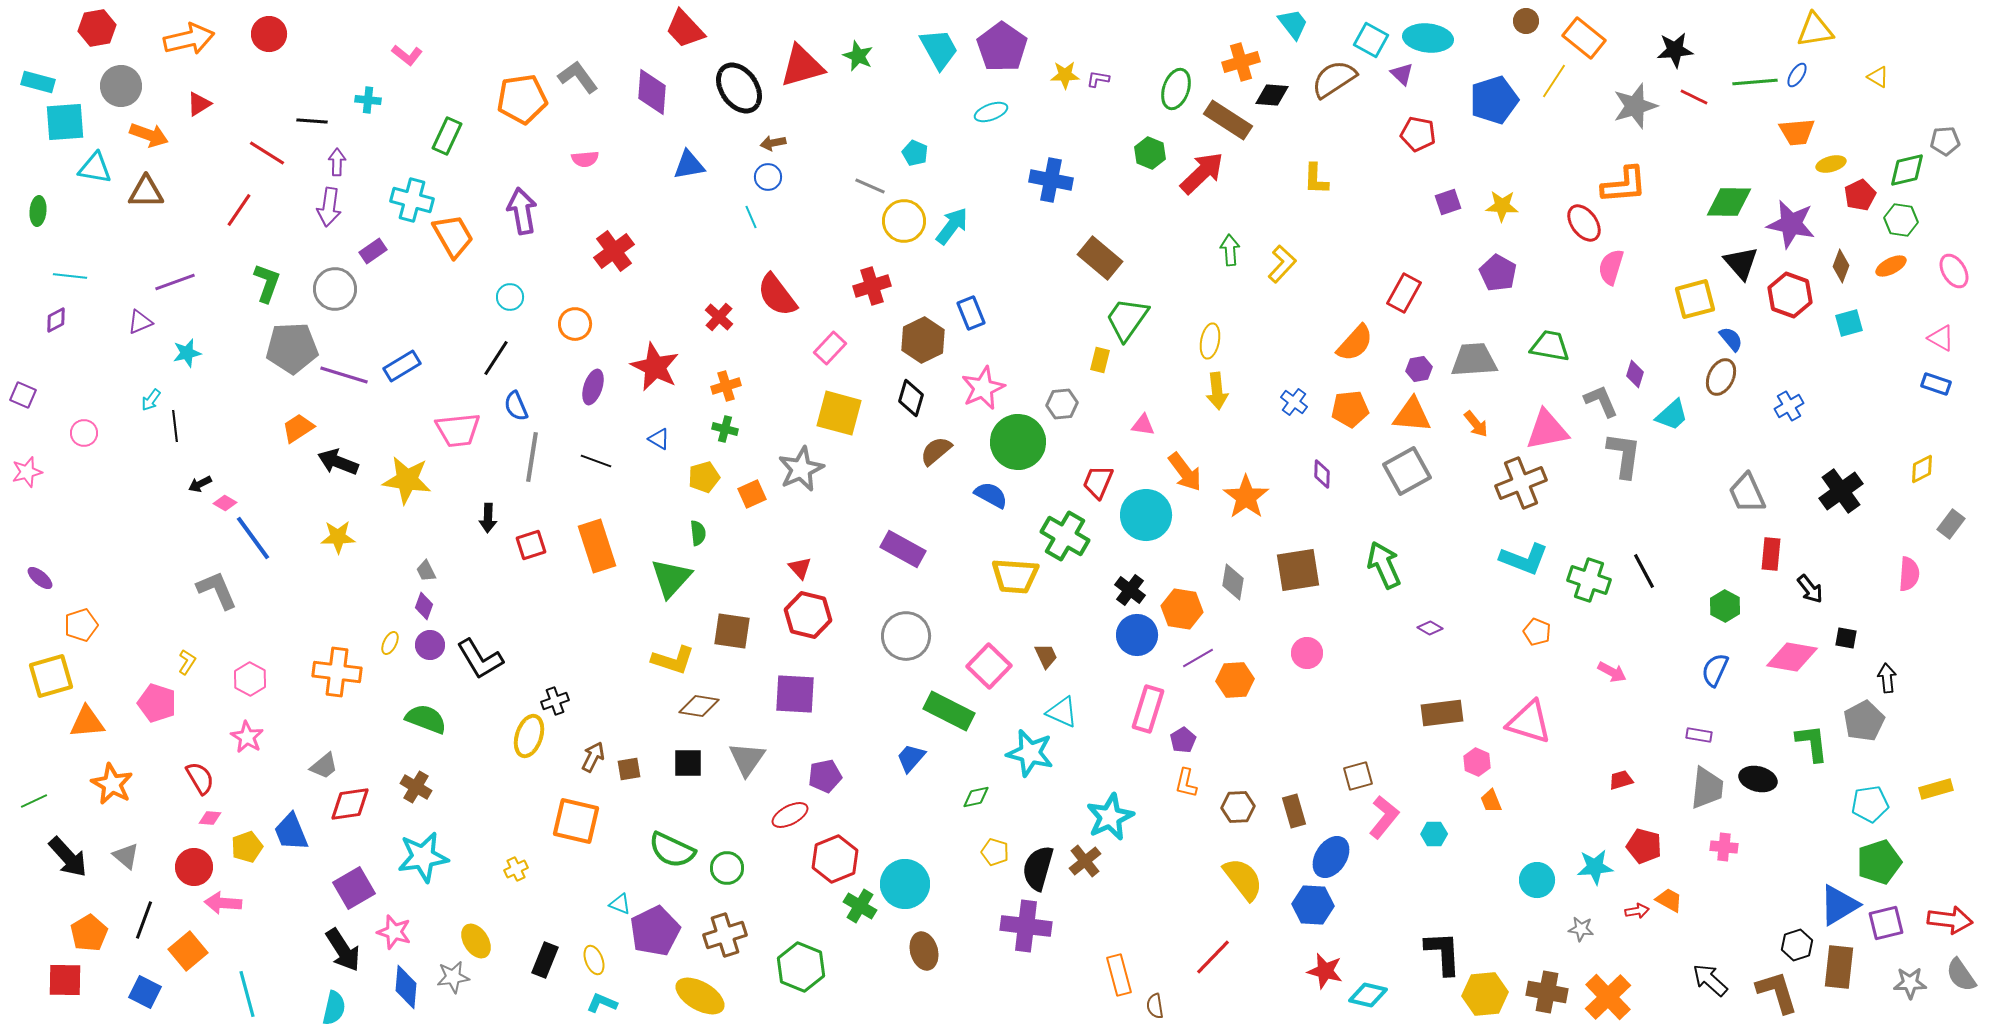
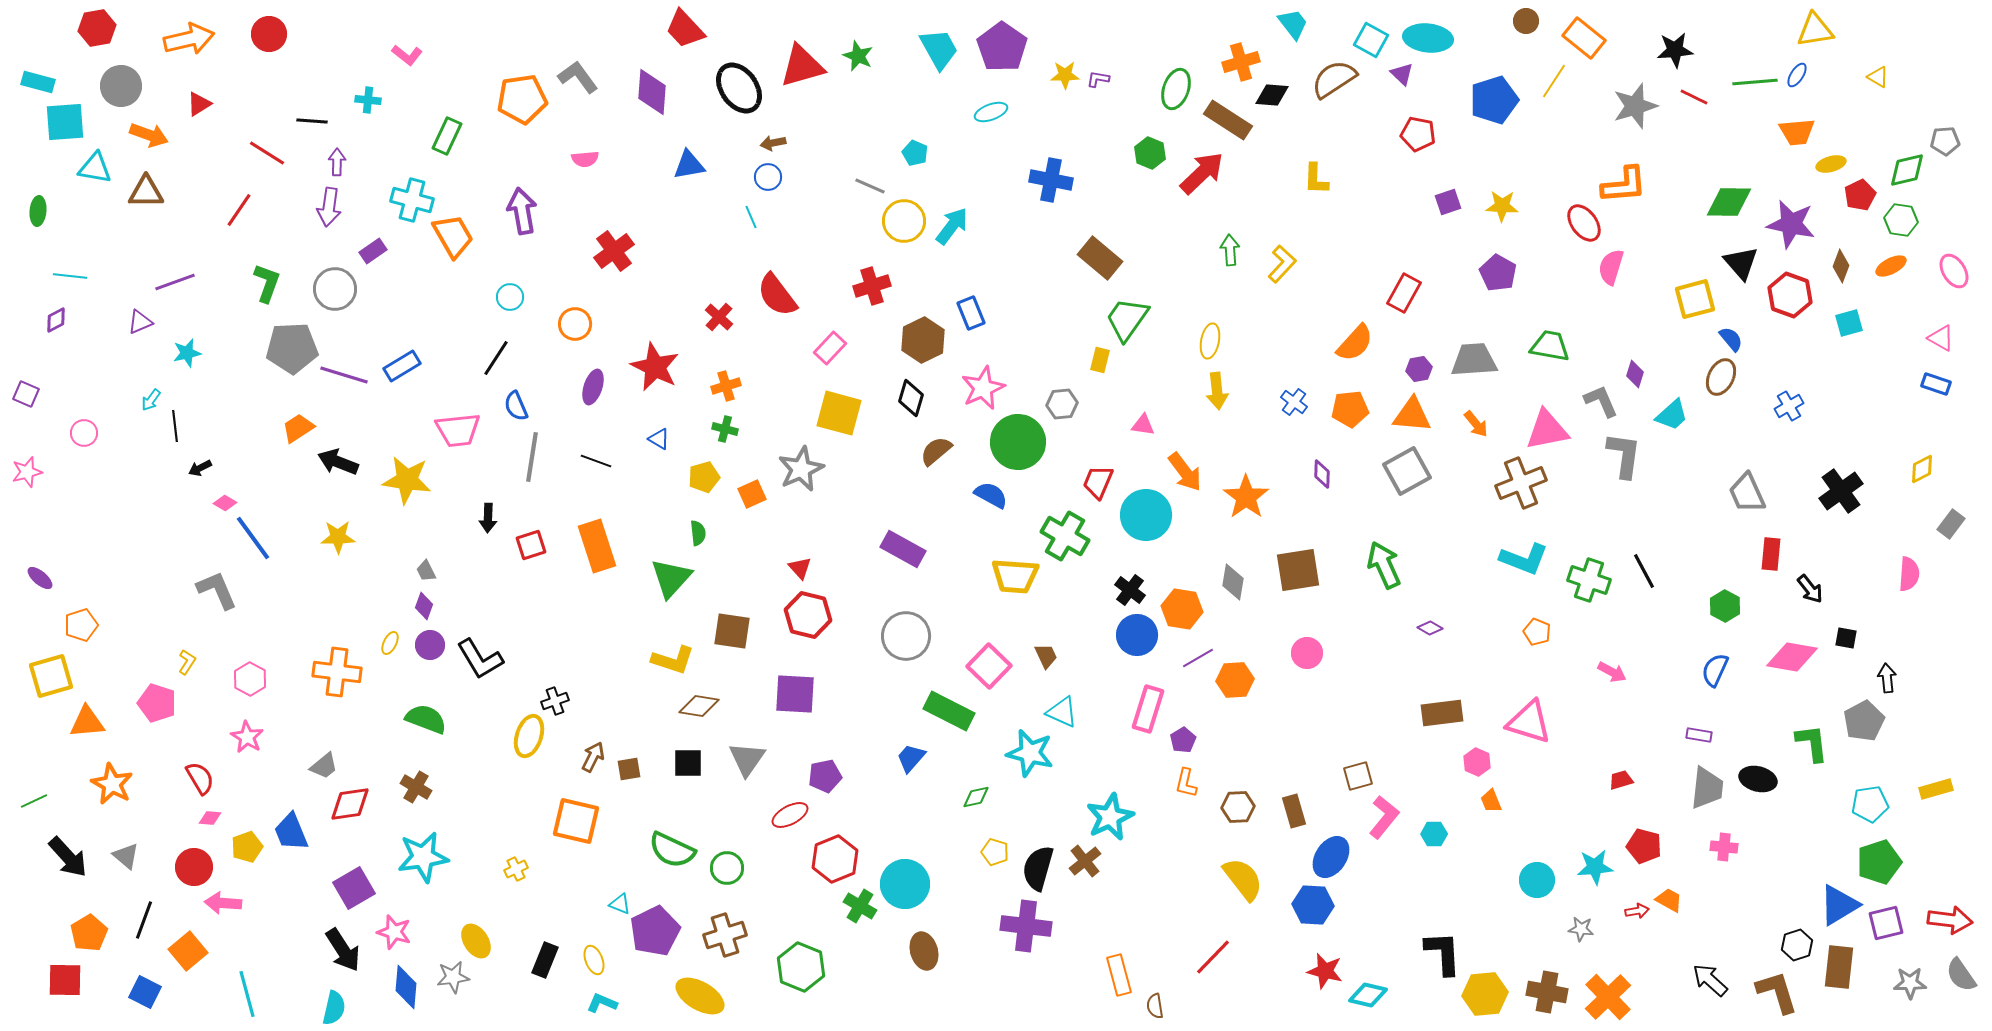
purple square at (23, 395): moved 3 px right, 1 px up
black arrow at (200, 484): moved 16 px up
